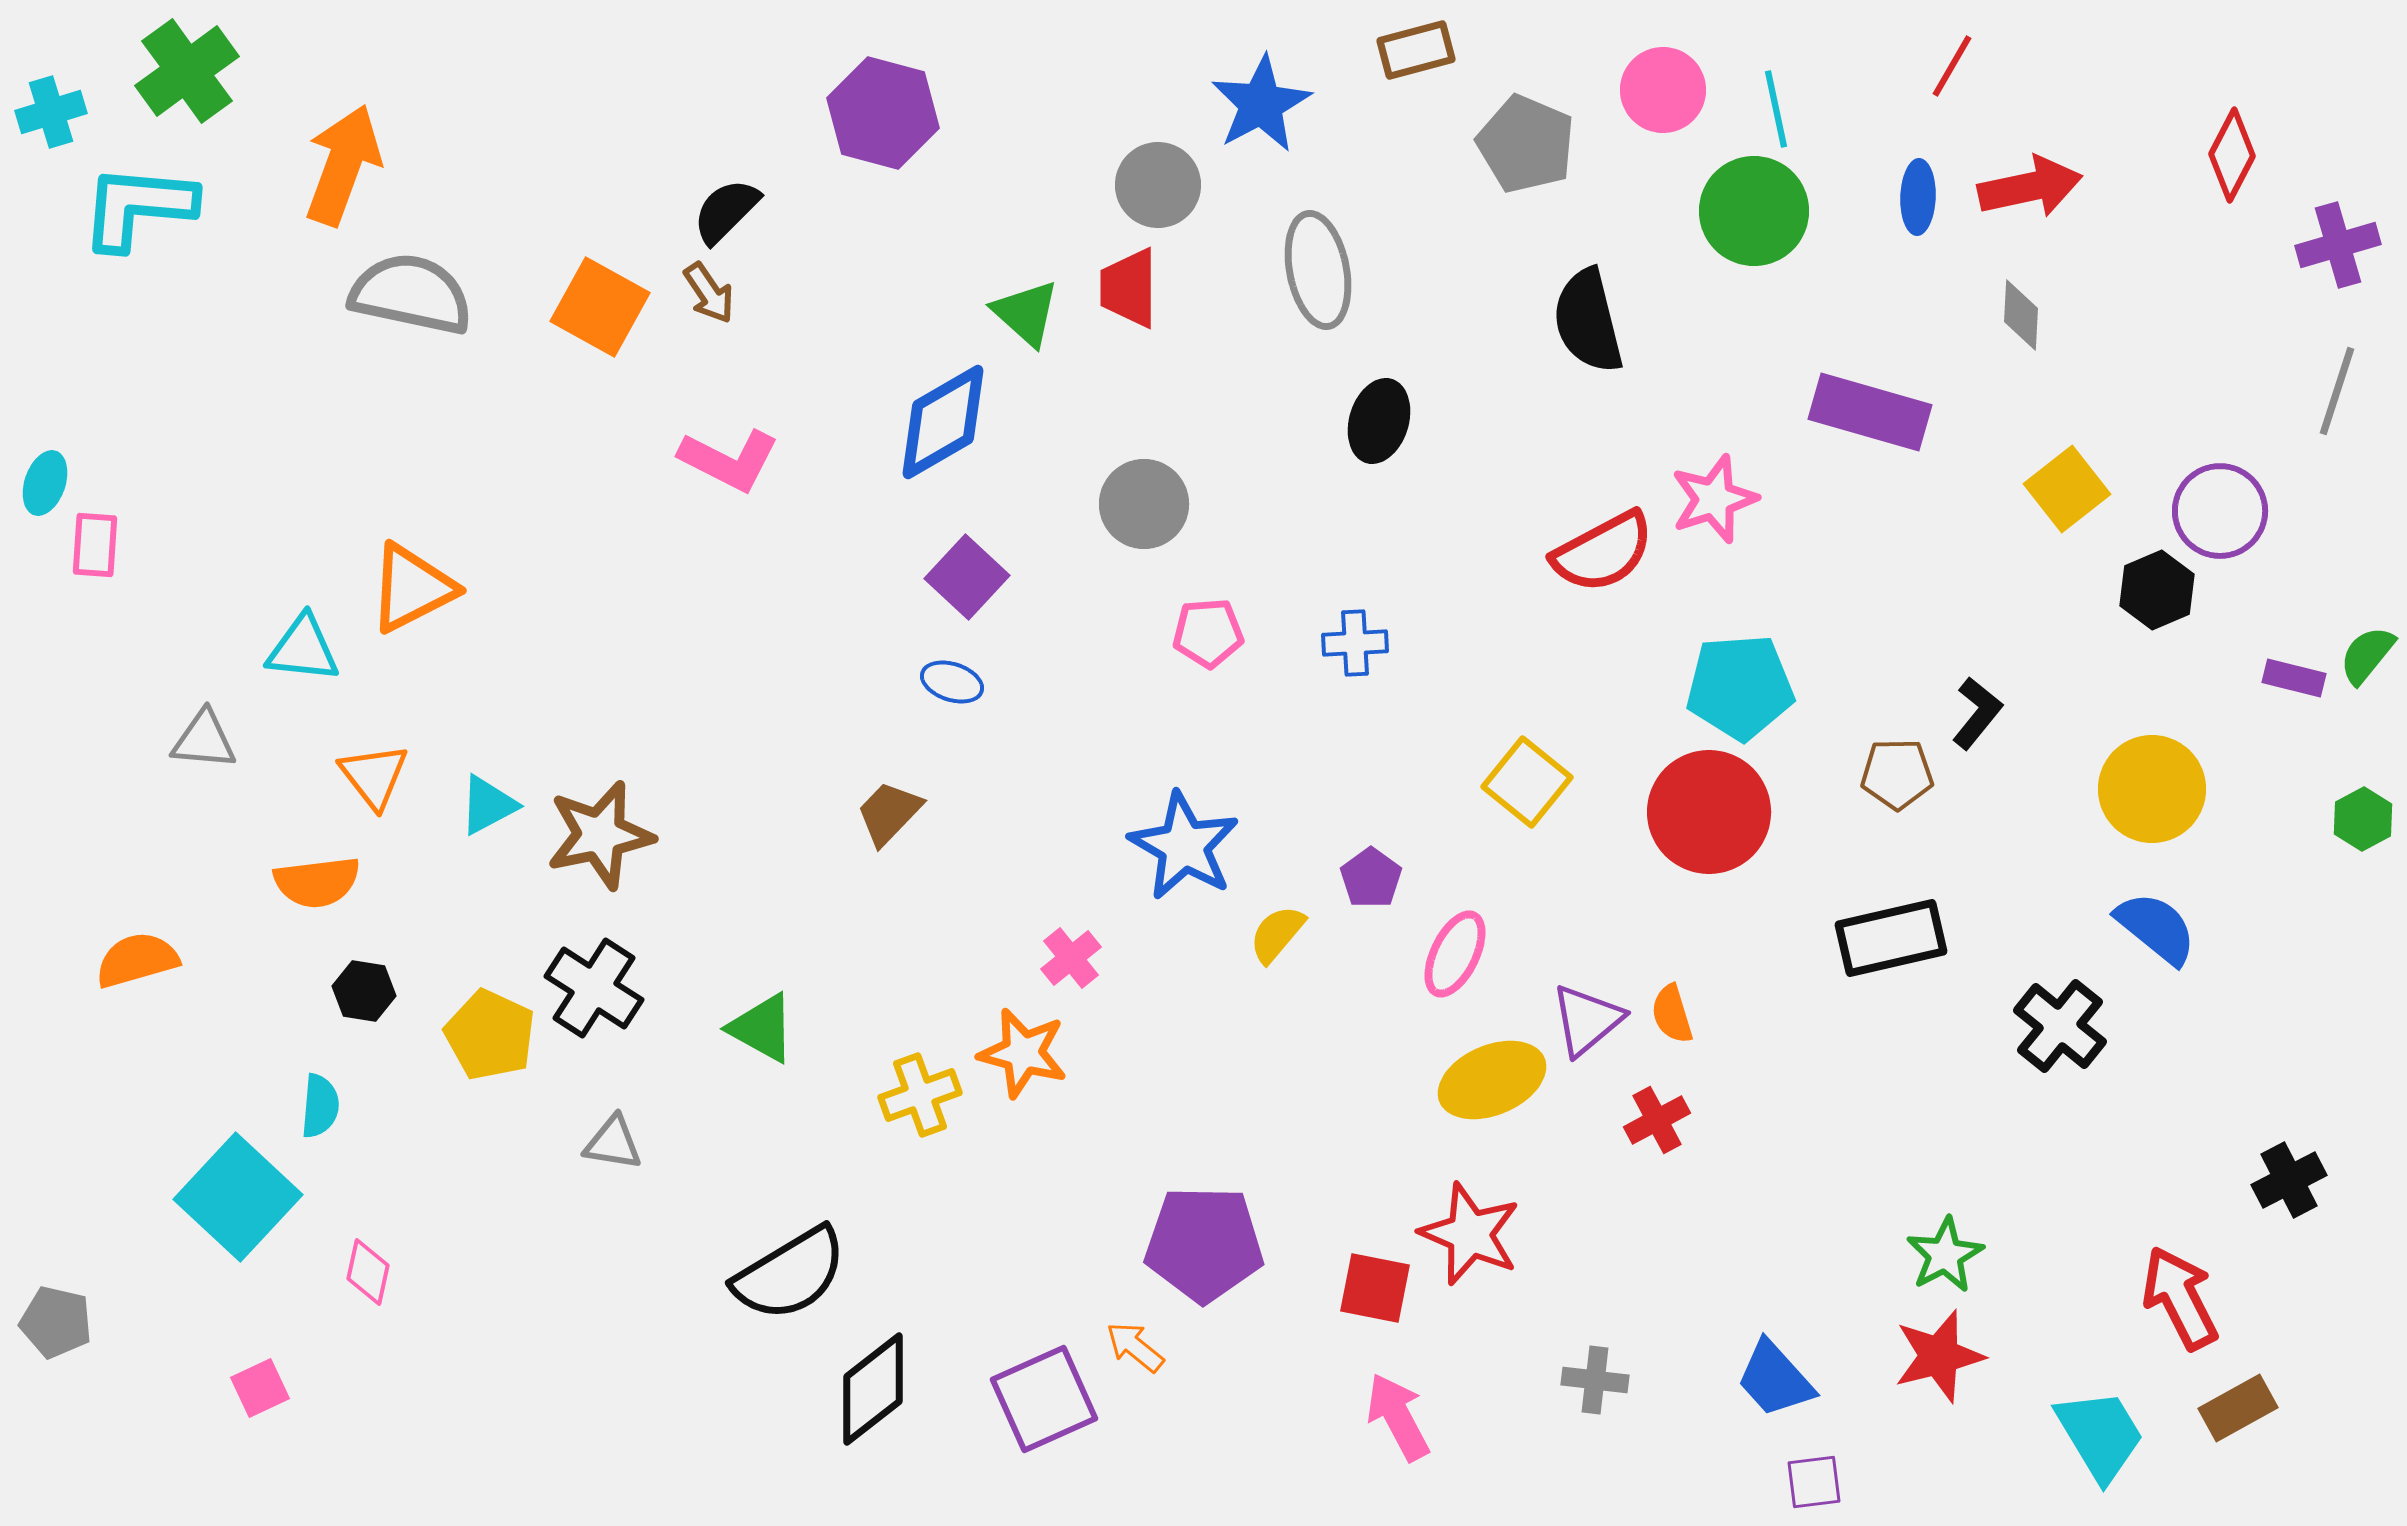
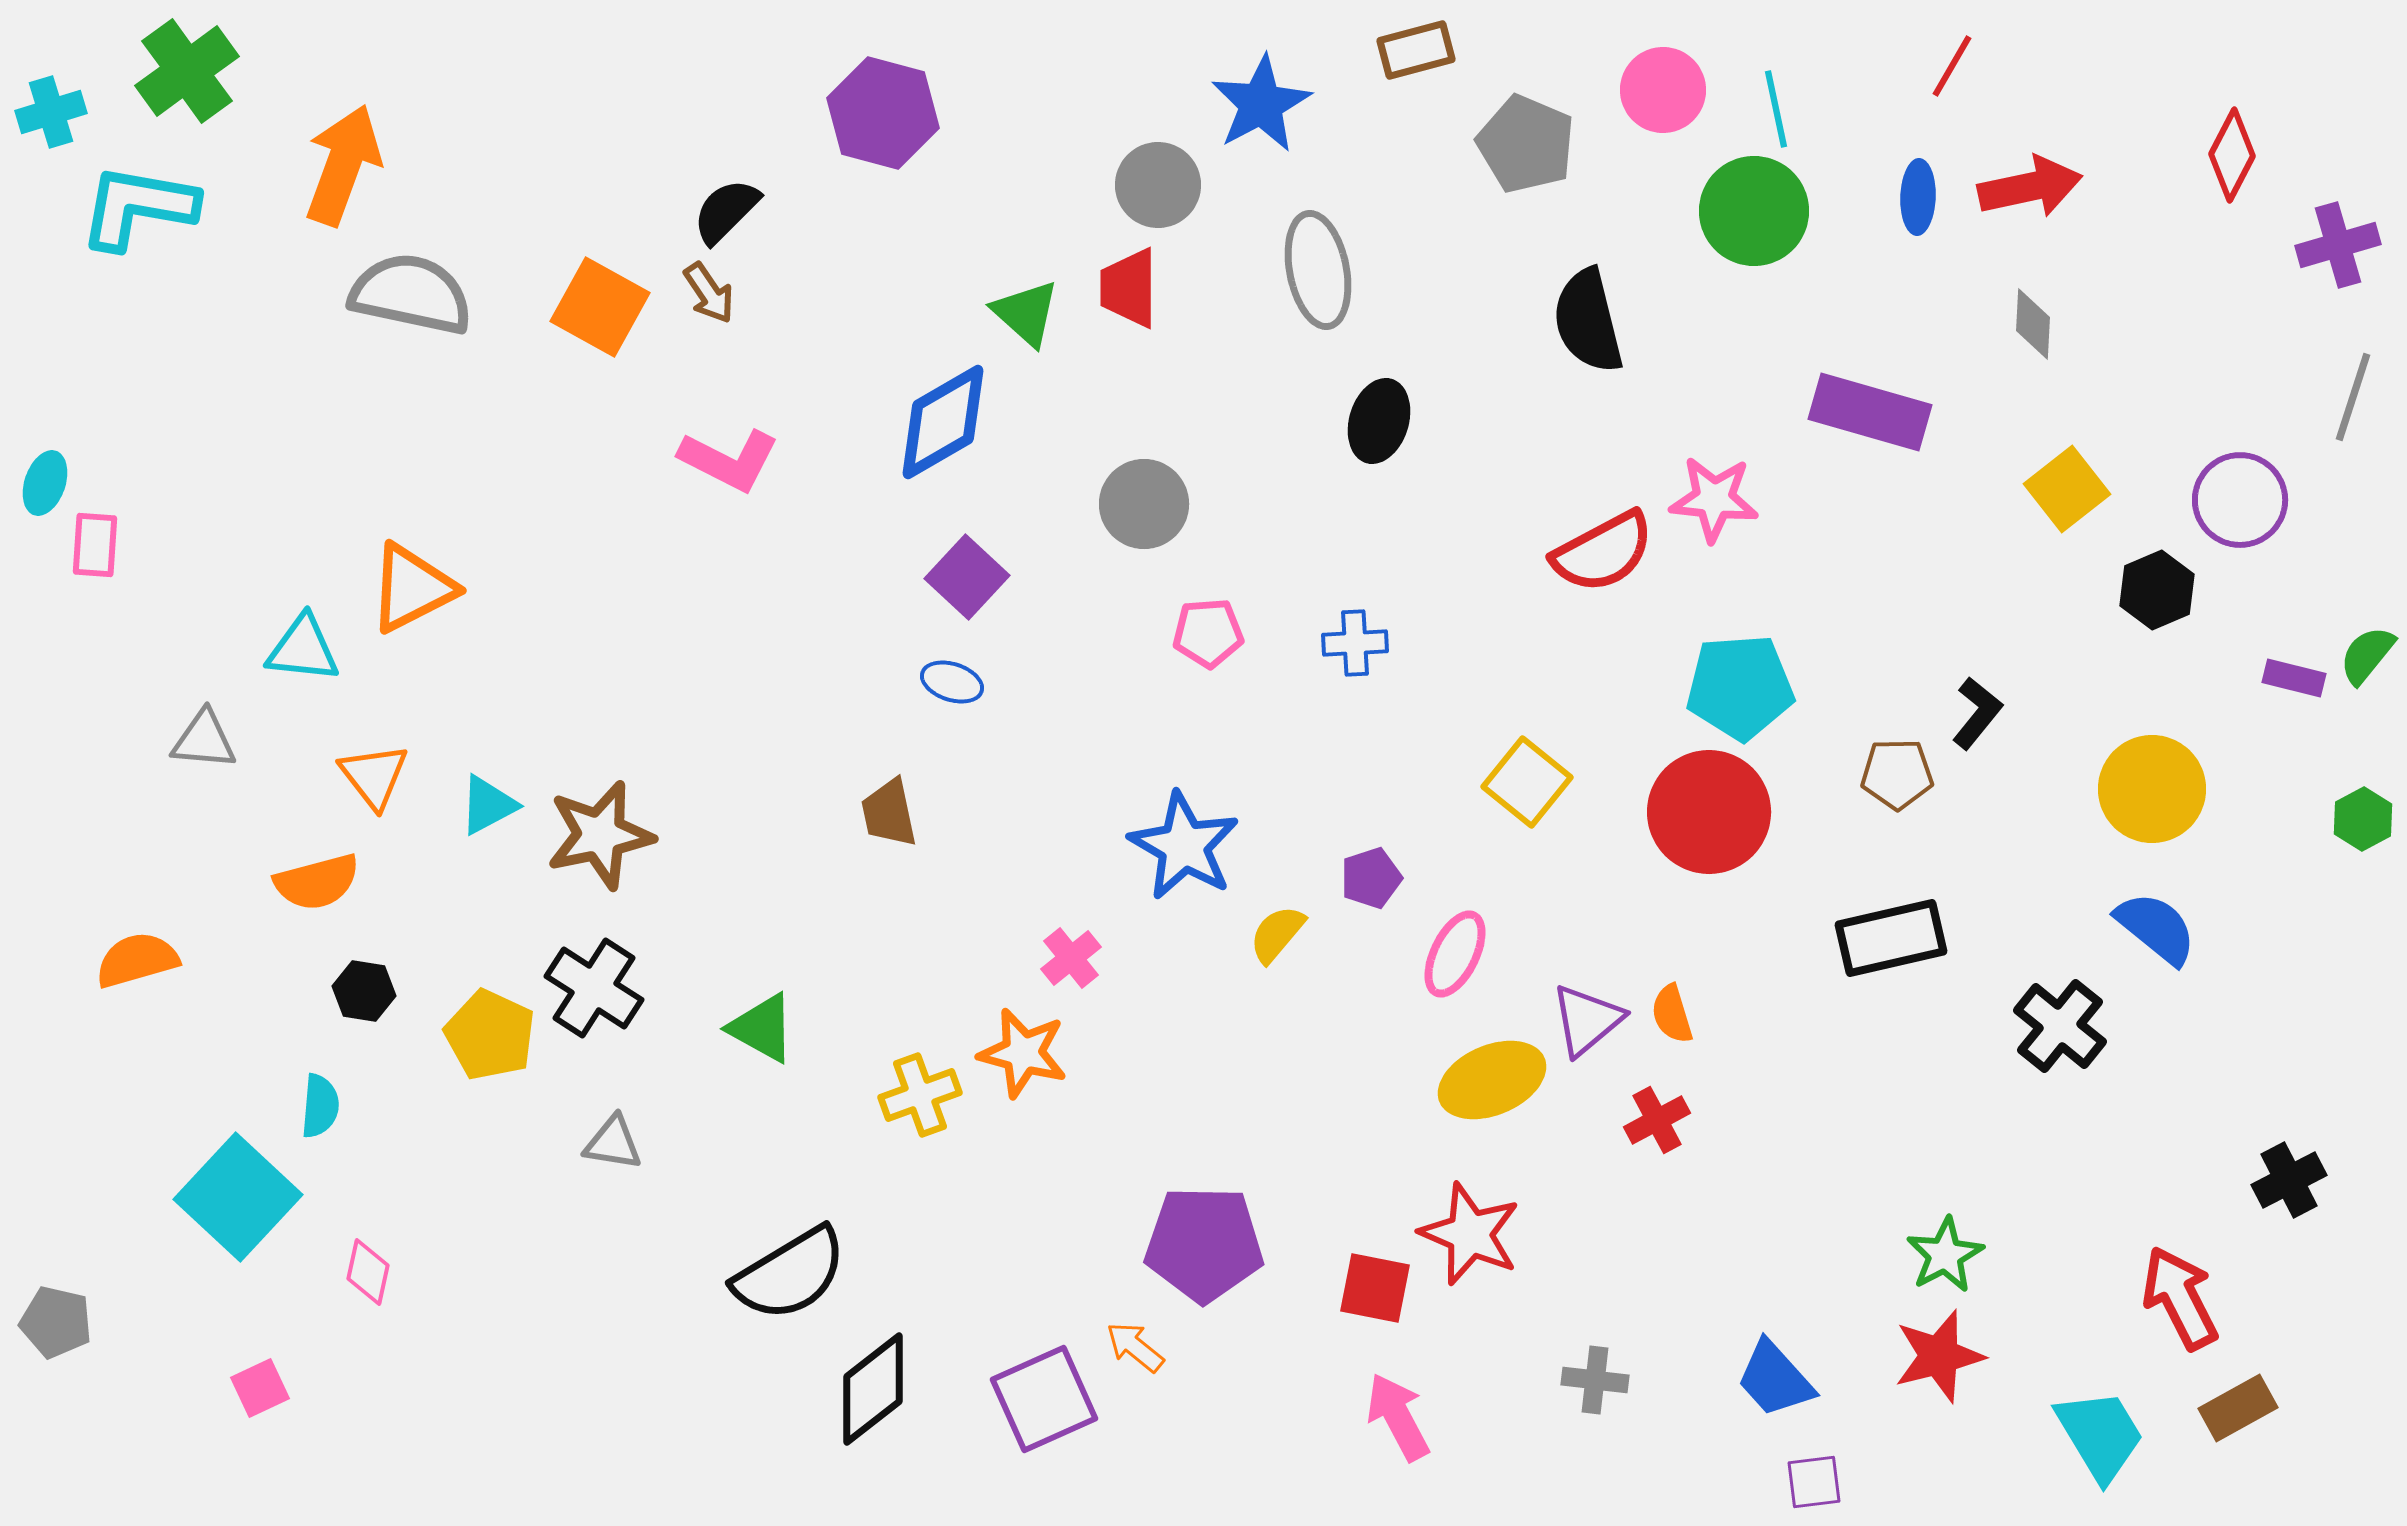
cyan L-shape at (138, 207): rotated 5 degrees clockwise
gray diamond at (2021, 315): moved 12 px right, 9 px down
gray line at (2337, 391): moved 16 px right, 6 px down
pink star at (1714, 499): rotated 24 degrees clockwise
purple circle at (2220, 511): moved 20 px right, 11 px up
brown trapezoid at (889, 813): rotated 56 degrees counterclockwise
purple pentagon at (1371, 878): rotated 18 degrees clockwise
orange semicircle at (317, 882): rotated 8 degrees counterclockwise
